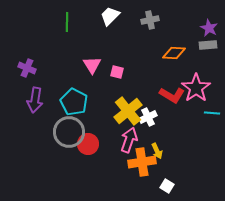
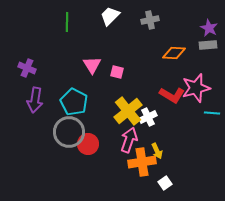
pink star: rotated 20 degrees clockwise
white square: moved 2 px left, 3 px up; rotated 24 degrees clockwise
